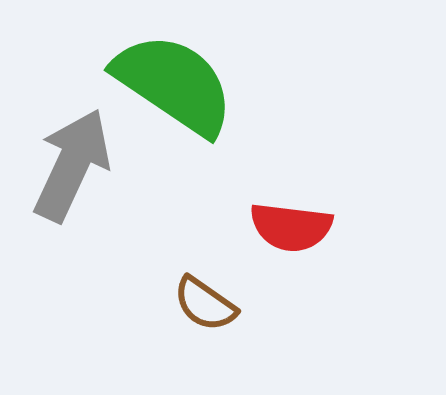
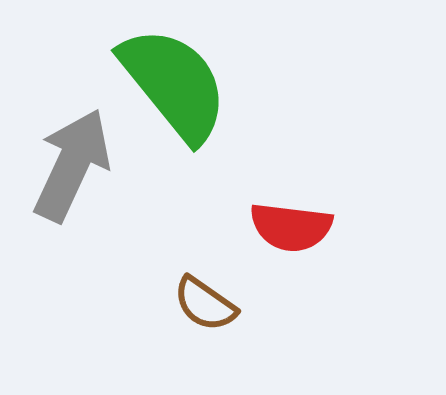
green semicircle: rotated 17 degrees clockwise
